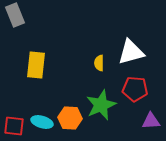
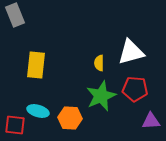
green star: moved 9 px up
cyan ellipse: moved 4 px left, 11 px up
red square: moved 1 px right, 1 px up
